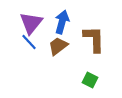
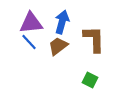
purple triangle: rotated 45 degrees clockwise
